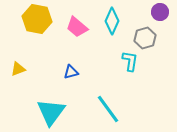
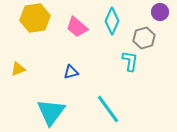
yellow hexagon: moved 2 px left, 1 px up; rotated 20 degrees counterclockwise
gray hexagon: moved 1 px left
